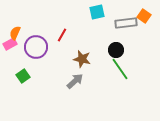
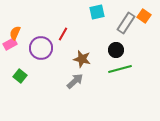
gray rectangle: rotated 50 degrees counterclockwise
red line: moved 1 px right, 1 px up
purple circle: moved 5 px right, 1 px down
green line: rotated 70 degrees counterclockwise
green square: moved 3 px left; rotated 16 degrees counterclockwise
